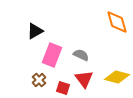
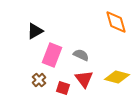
orange diamond: moved 1 px left
